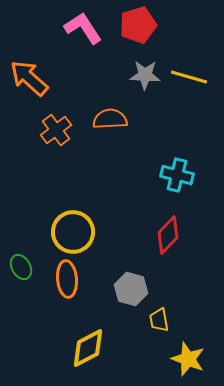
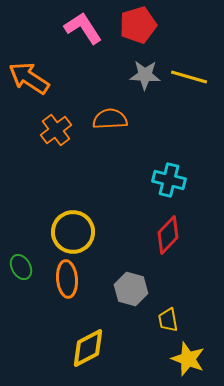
orange arrow: rotated 9 degrees counterclockwise
cyan cross: moved 8 px left, 5 px down
yellow trapezoid: moved 9 px right
